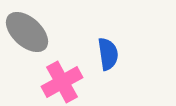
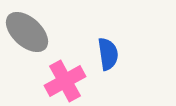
pink cross: moved 3 px right, 1 px up
